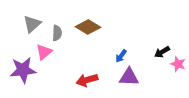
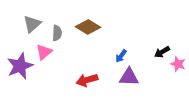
purple star: moved 3 px left, 4 px up; rotated 16 degrees counterclockwise
